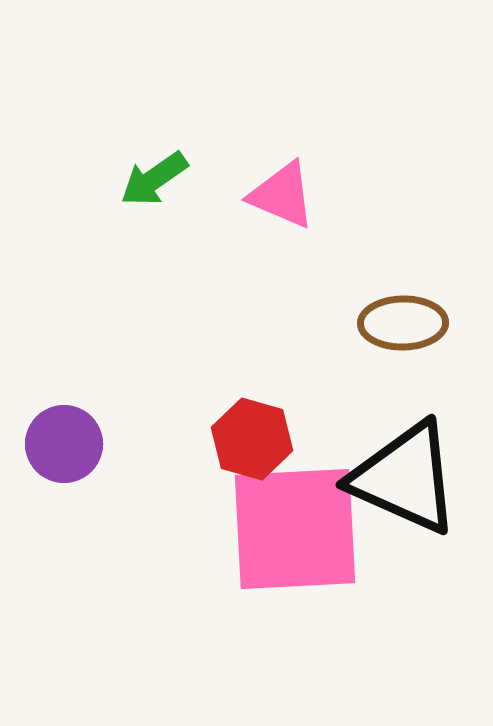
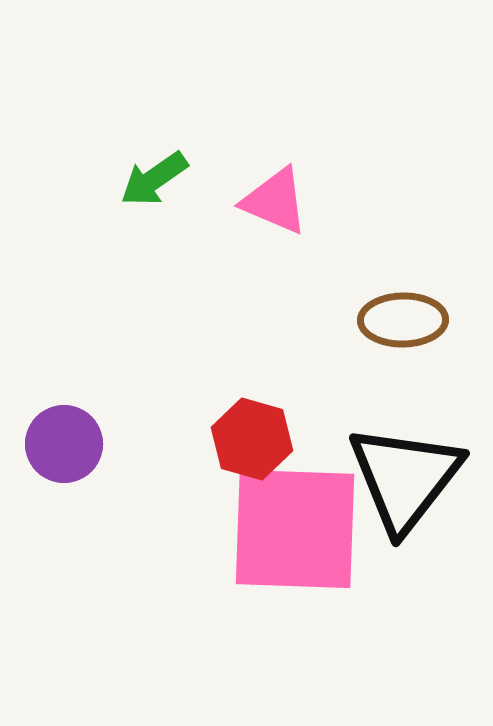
pink triangle: moved 7 px left, 6 px down
brown ellipse: moved 3 px up
black triangle: rotated 44 degrees clockwise
pink square: rotated 5 degrees clockwise
